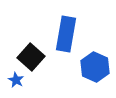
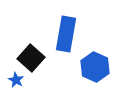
black square: moved 1 px down
